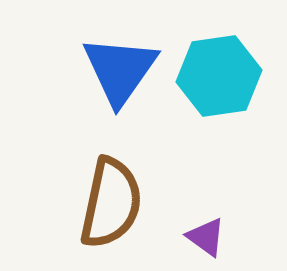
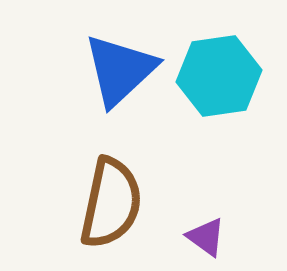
blue triangle: rotated 12 degrees clockwise
